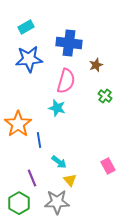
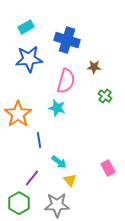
blue cross: moved 2 px left, 3 px up; rotated 10 degrees clockwise
brown star: moved 2 px left, 2 px down; rotated 24 degrees clockwise
orange star: moved 10 px up
pink rectangle: moved 2 px down
purple line: rotated 60 degrees clockwise
gray star: moved 3 px down
